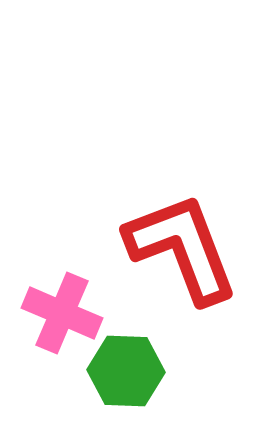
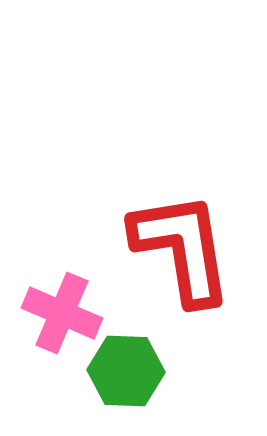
red L-shape: rotated 12 degrees clockwise
